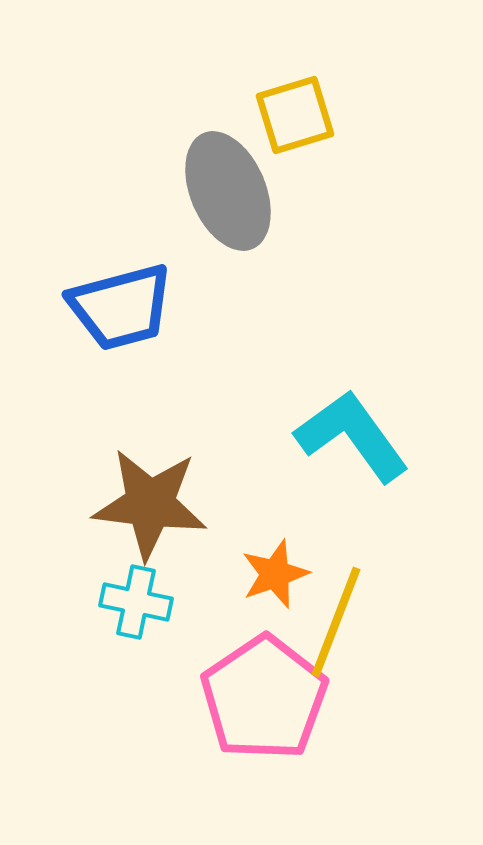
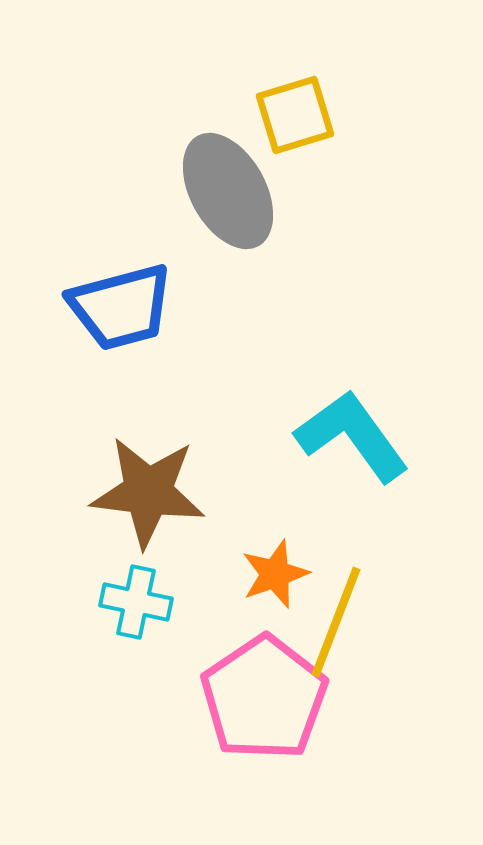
gray ellipse: rotated 6 degrees counterclockwise
brown star: moved 2 px left, 12 px up
